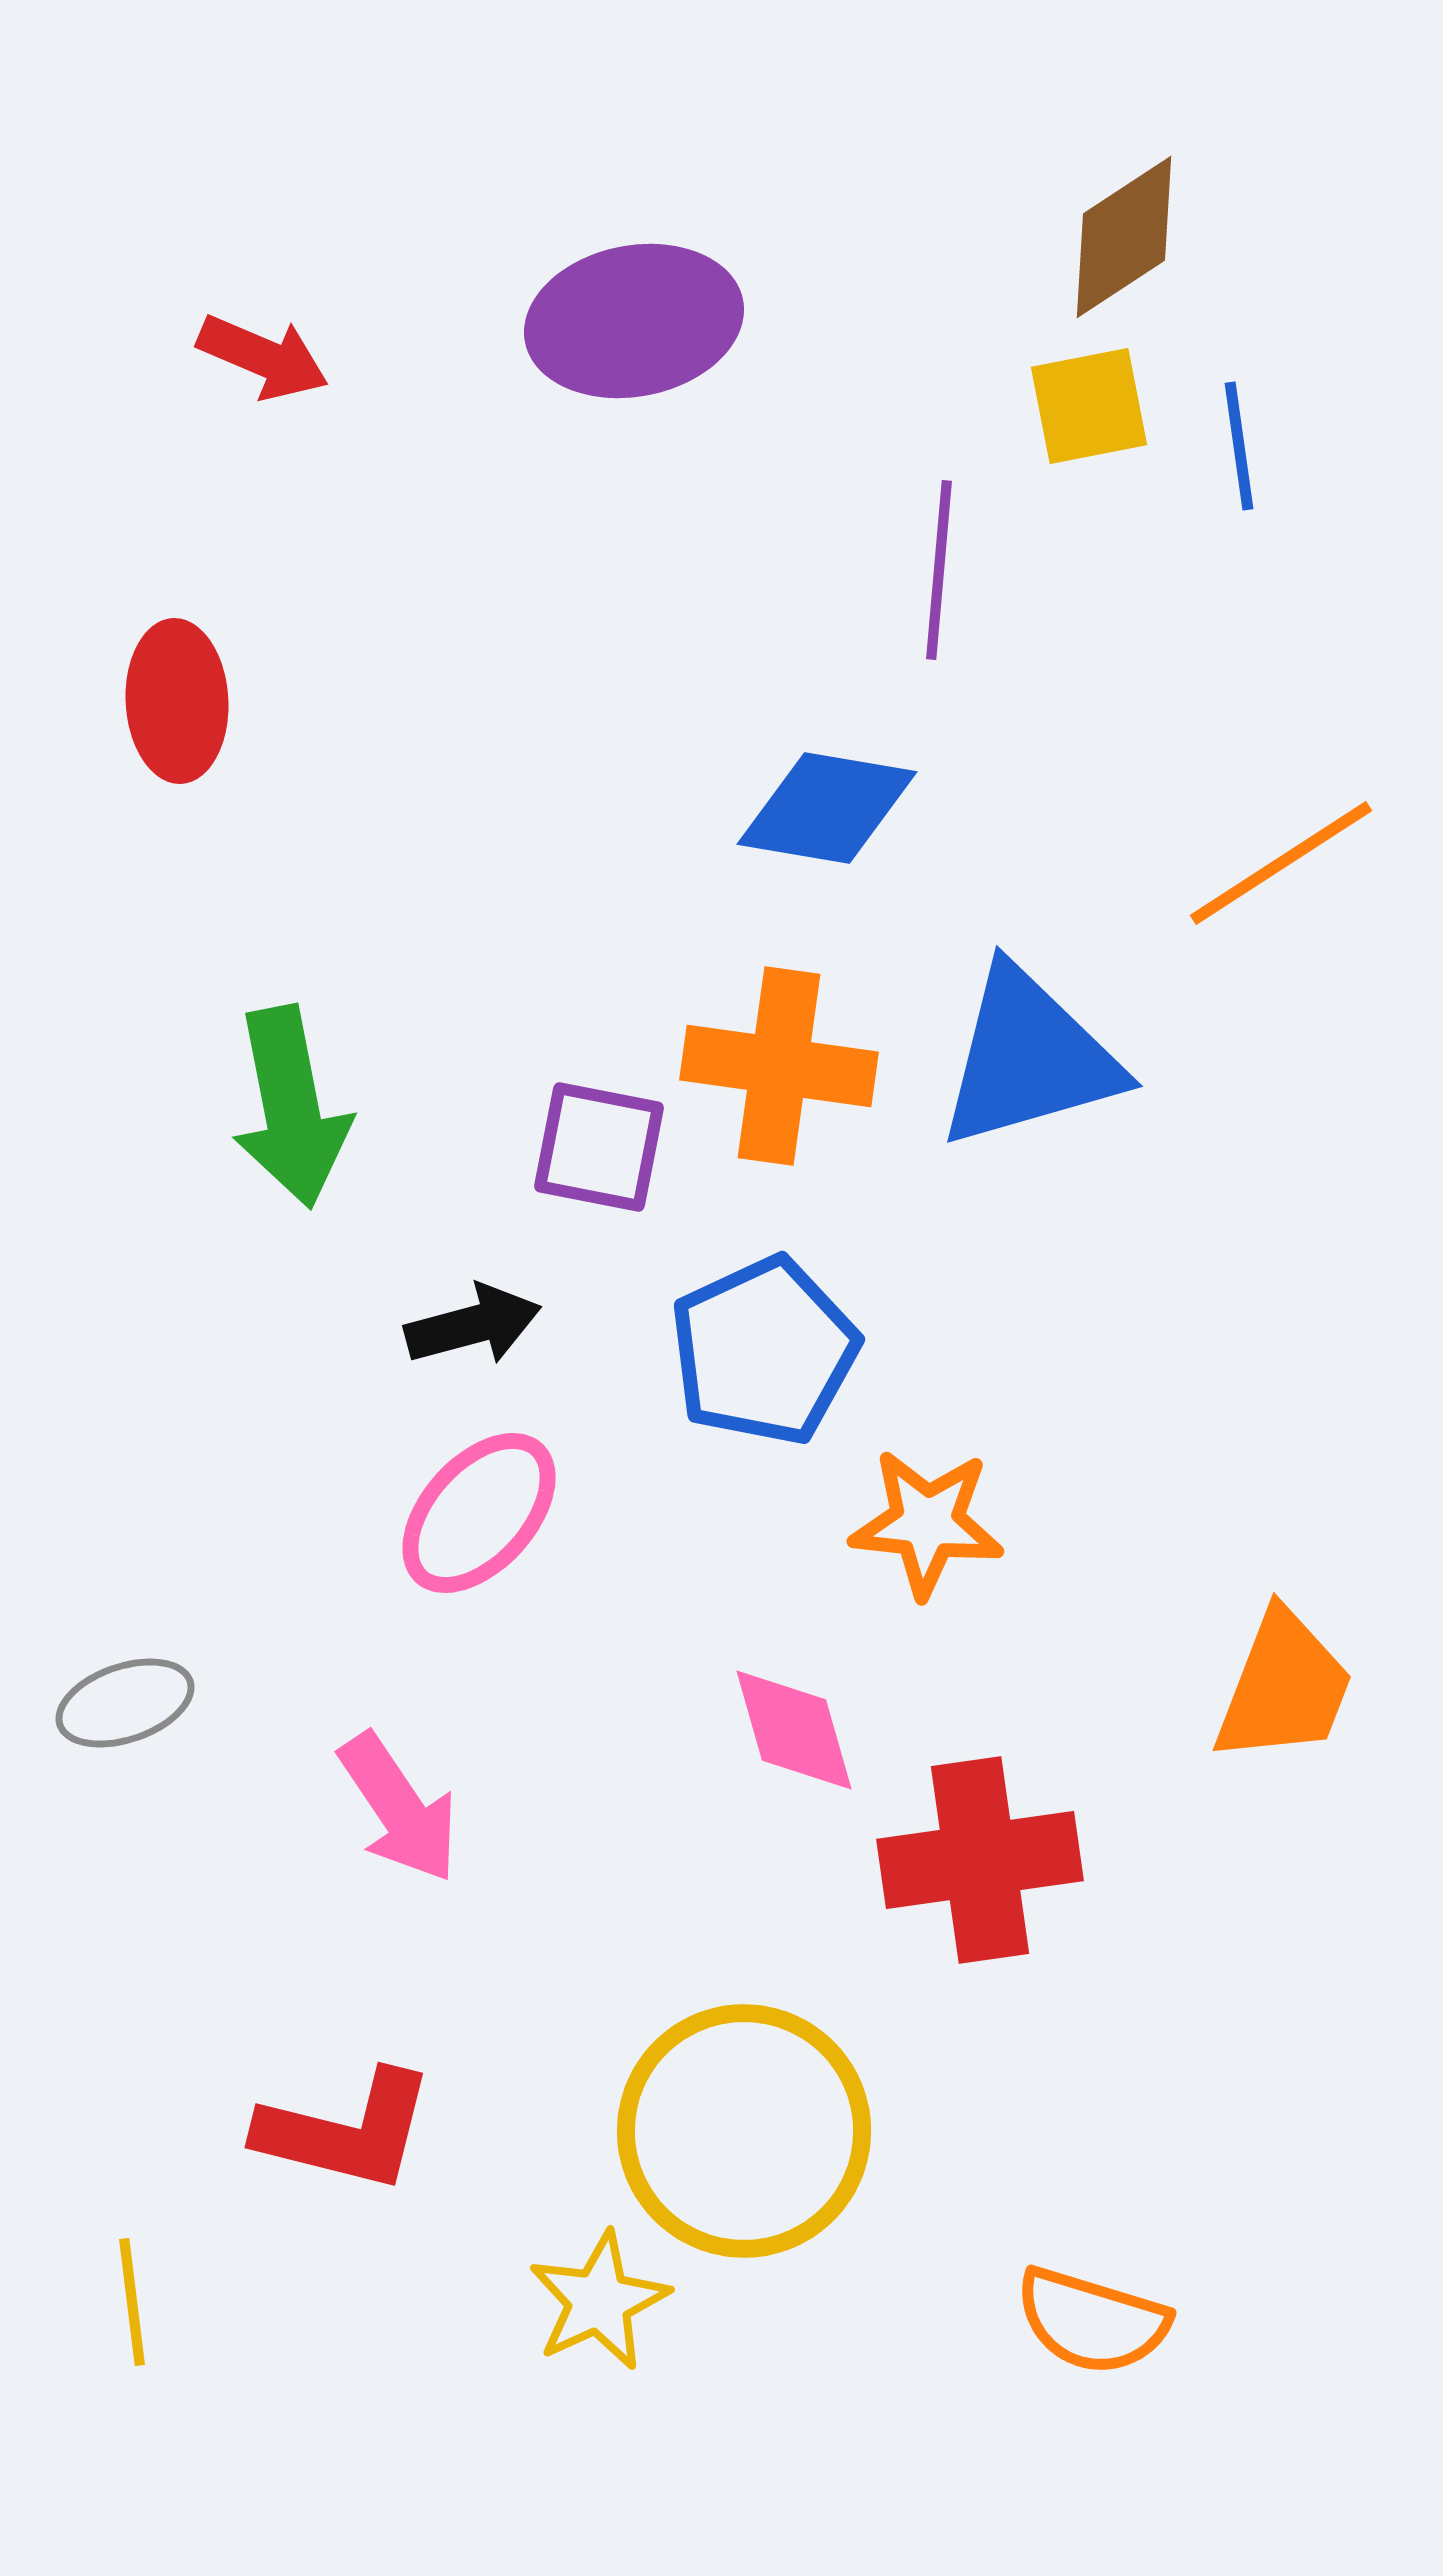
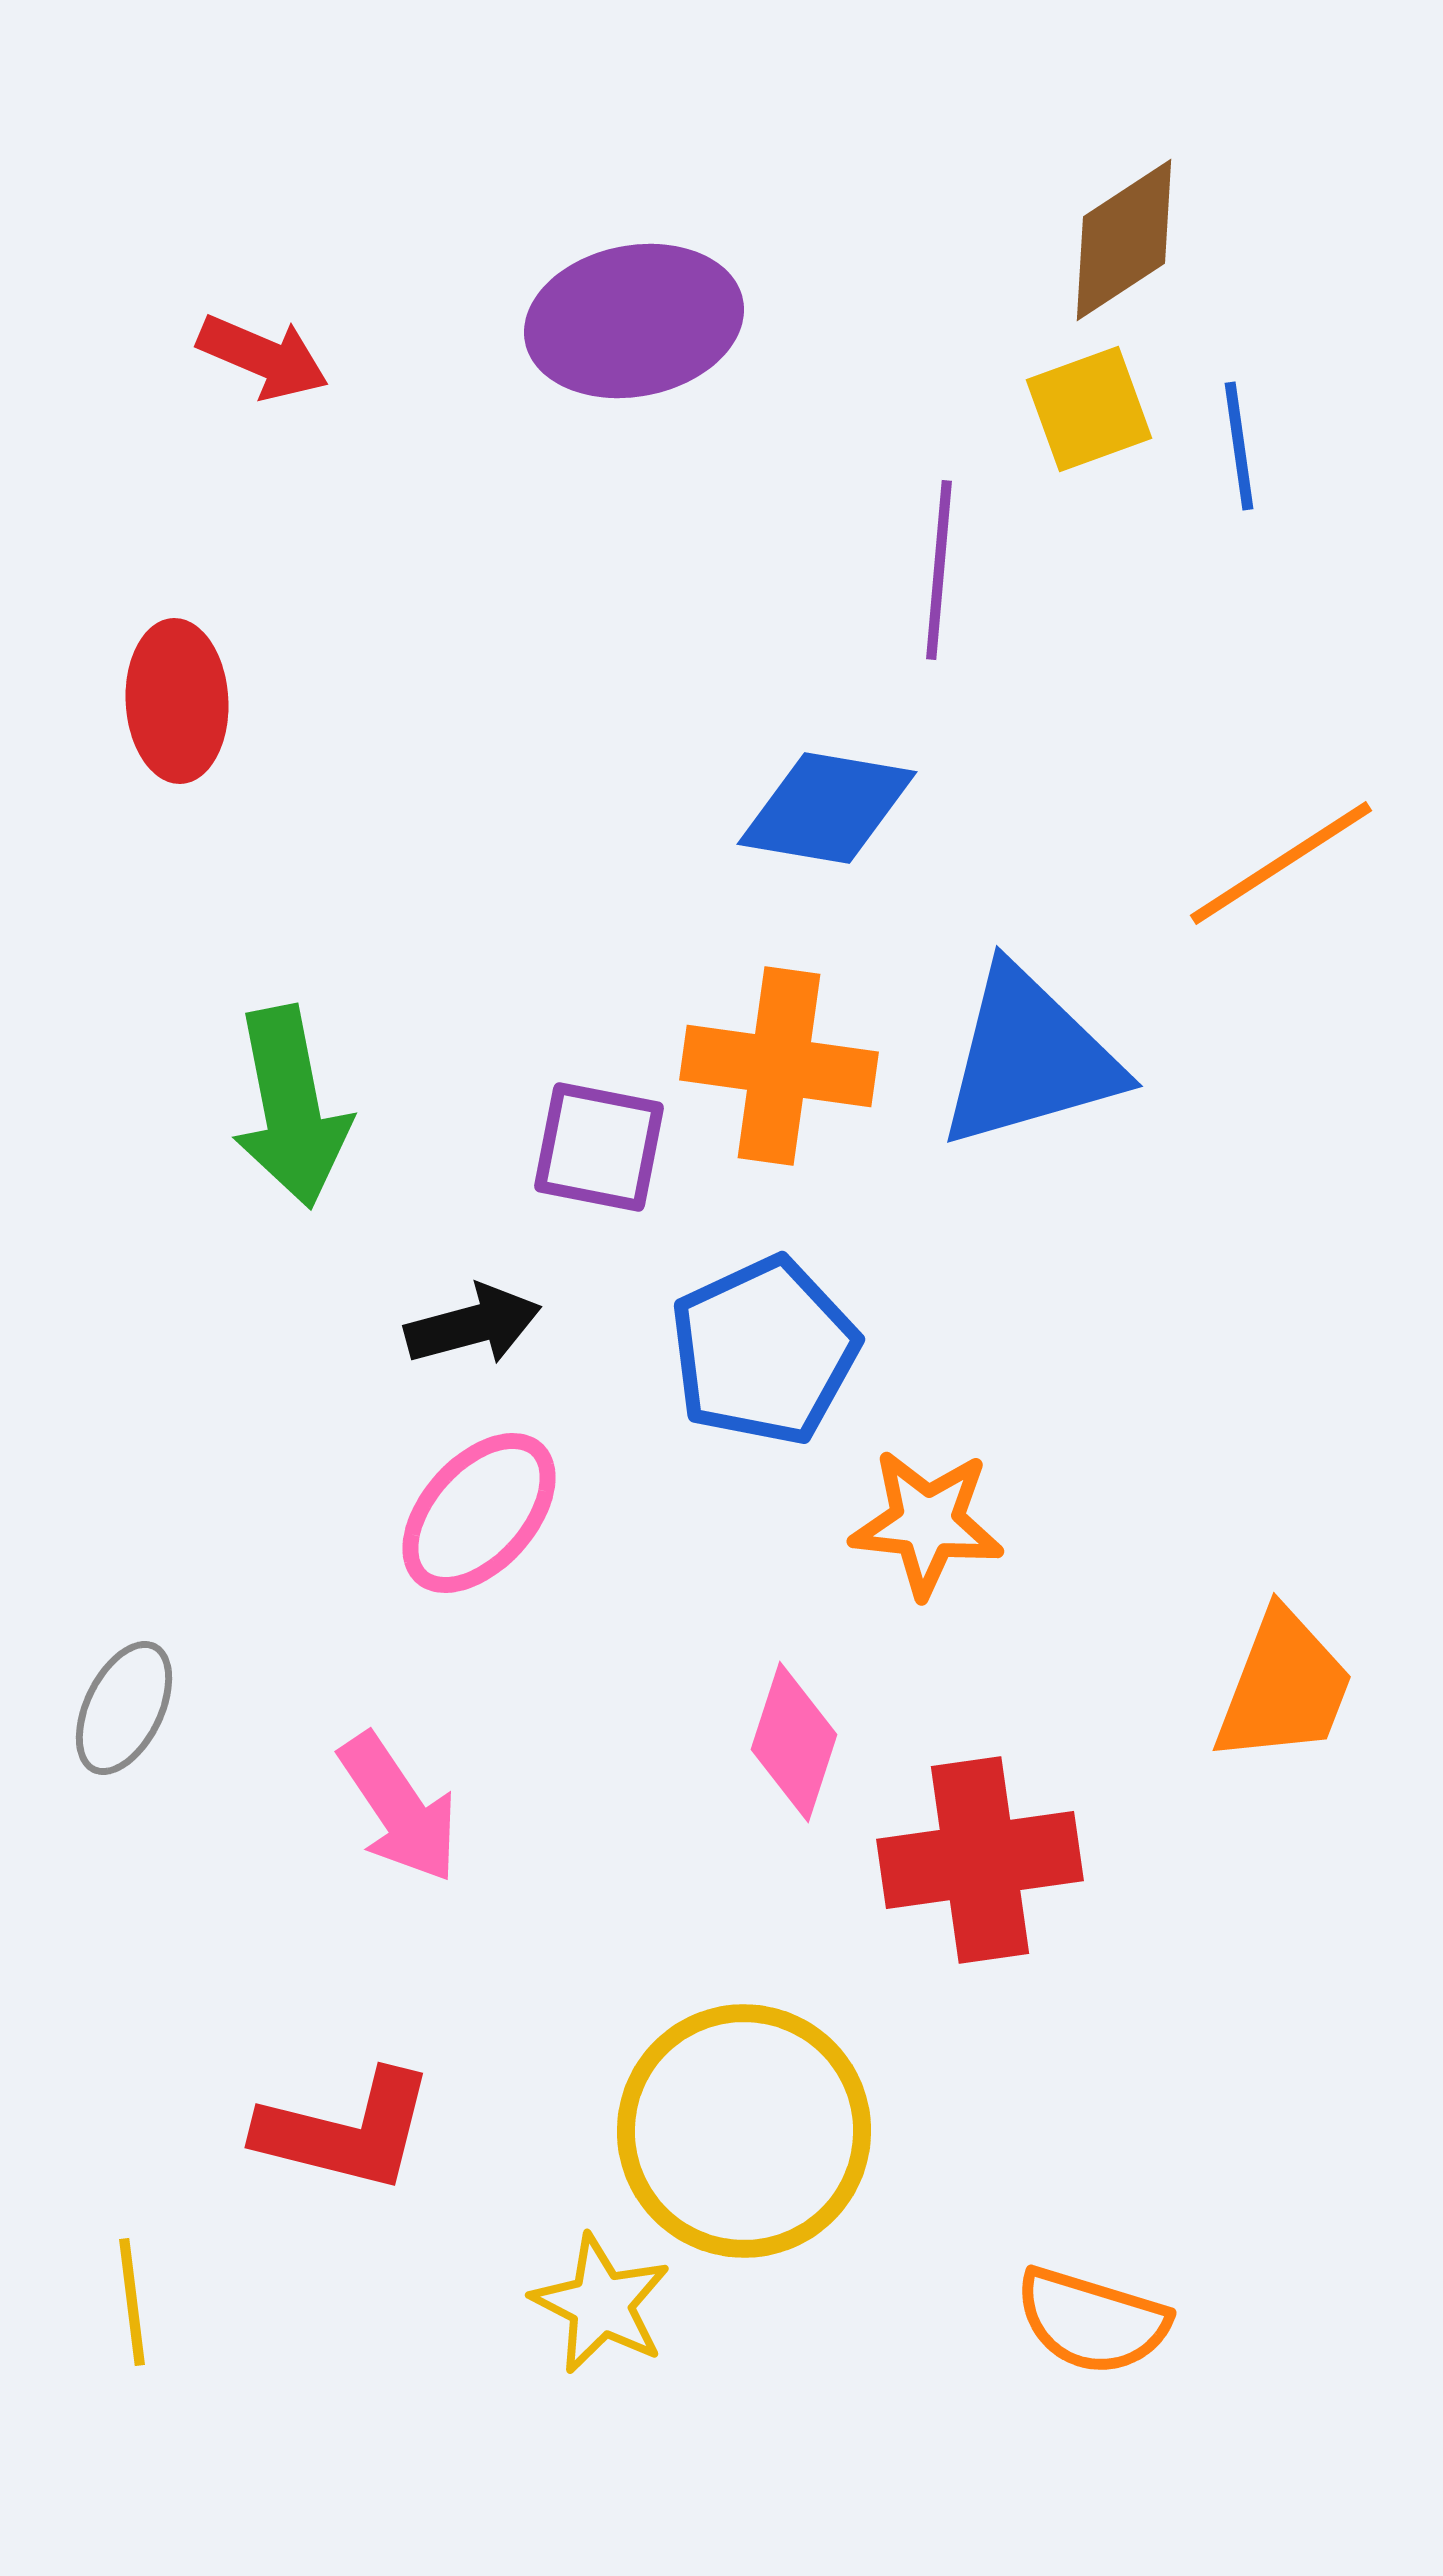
brown diamond: moved 3 px down
yellow square: moved 3 px down; rotated 9 degrees counterclockwise
gray ellipse: moved 1 px left, 5 px down; rotated 45 degrees counterclockwise
pink diamond: moved 12 px down; rotated 34 degrees clockwise
yellow star: moved 2 px right, 3 px down; rotated 20 degrees counterclockwise
